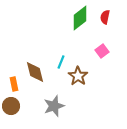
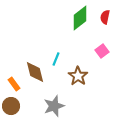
cyan line: moved 5 px left, 3 px up
orange rectangle: rotated 24 degrees counterclockwise
